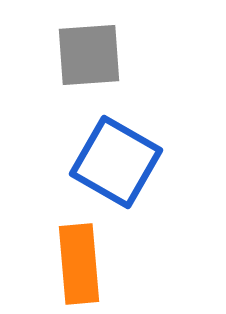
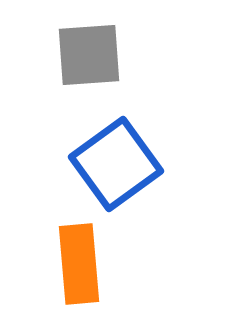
blue square: moved 2 px down; rotated 24 degrees clockwise
